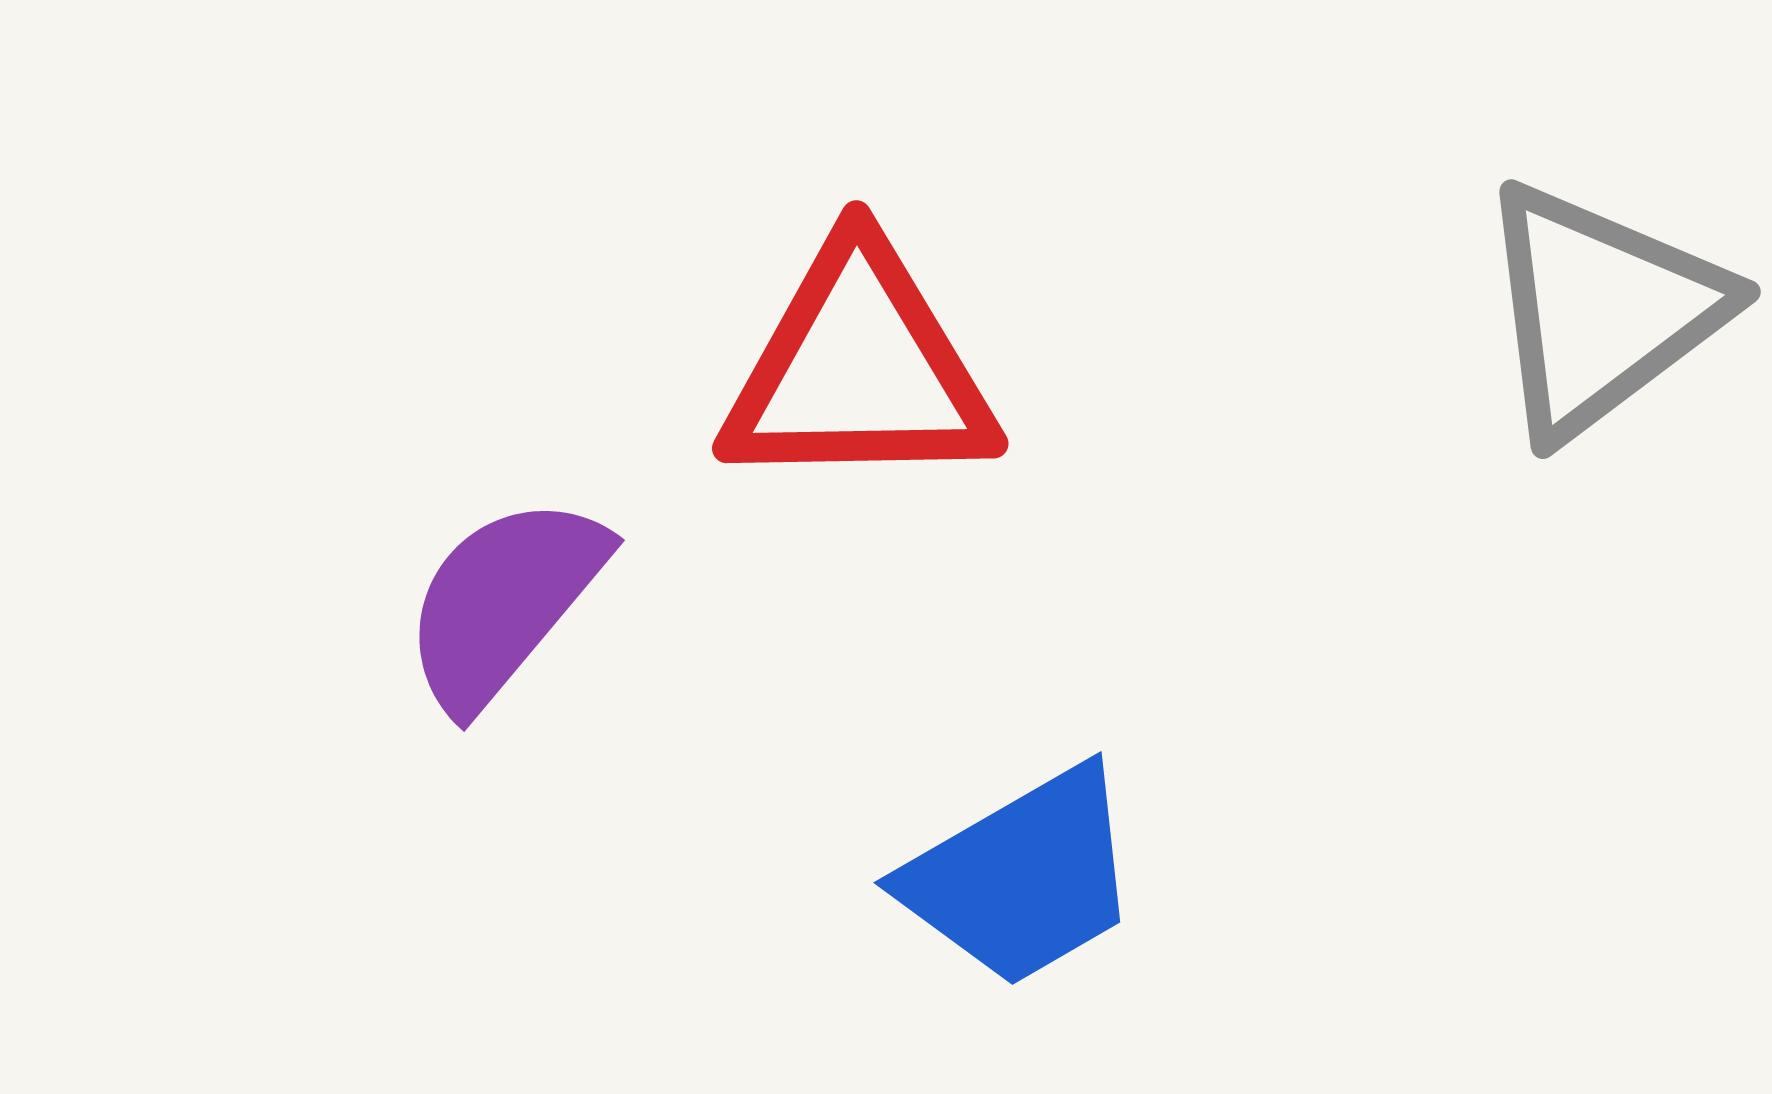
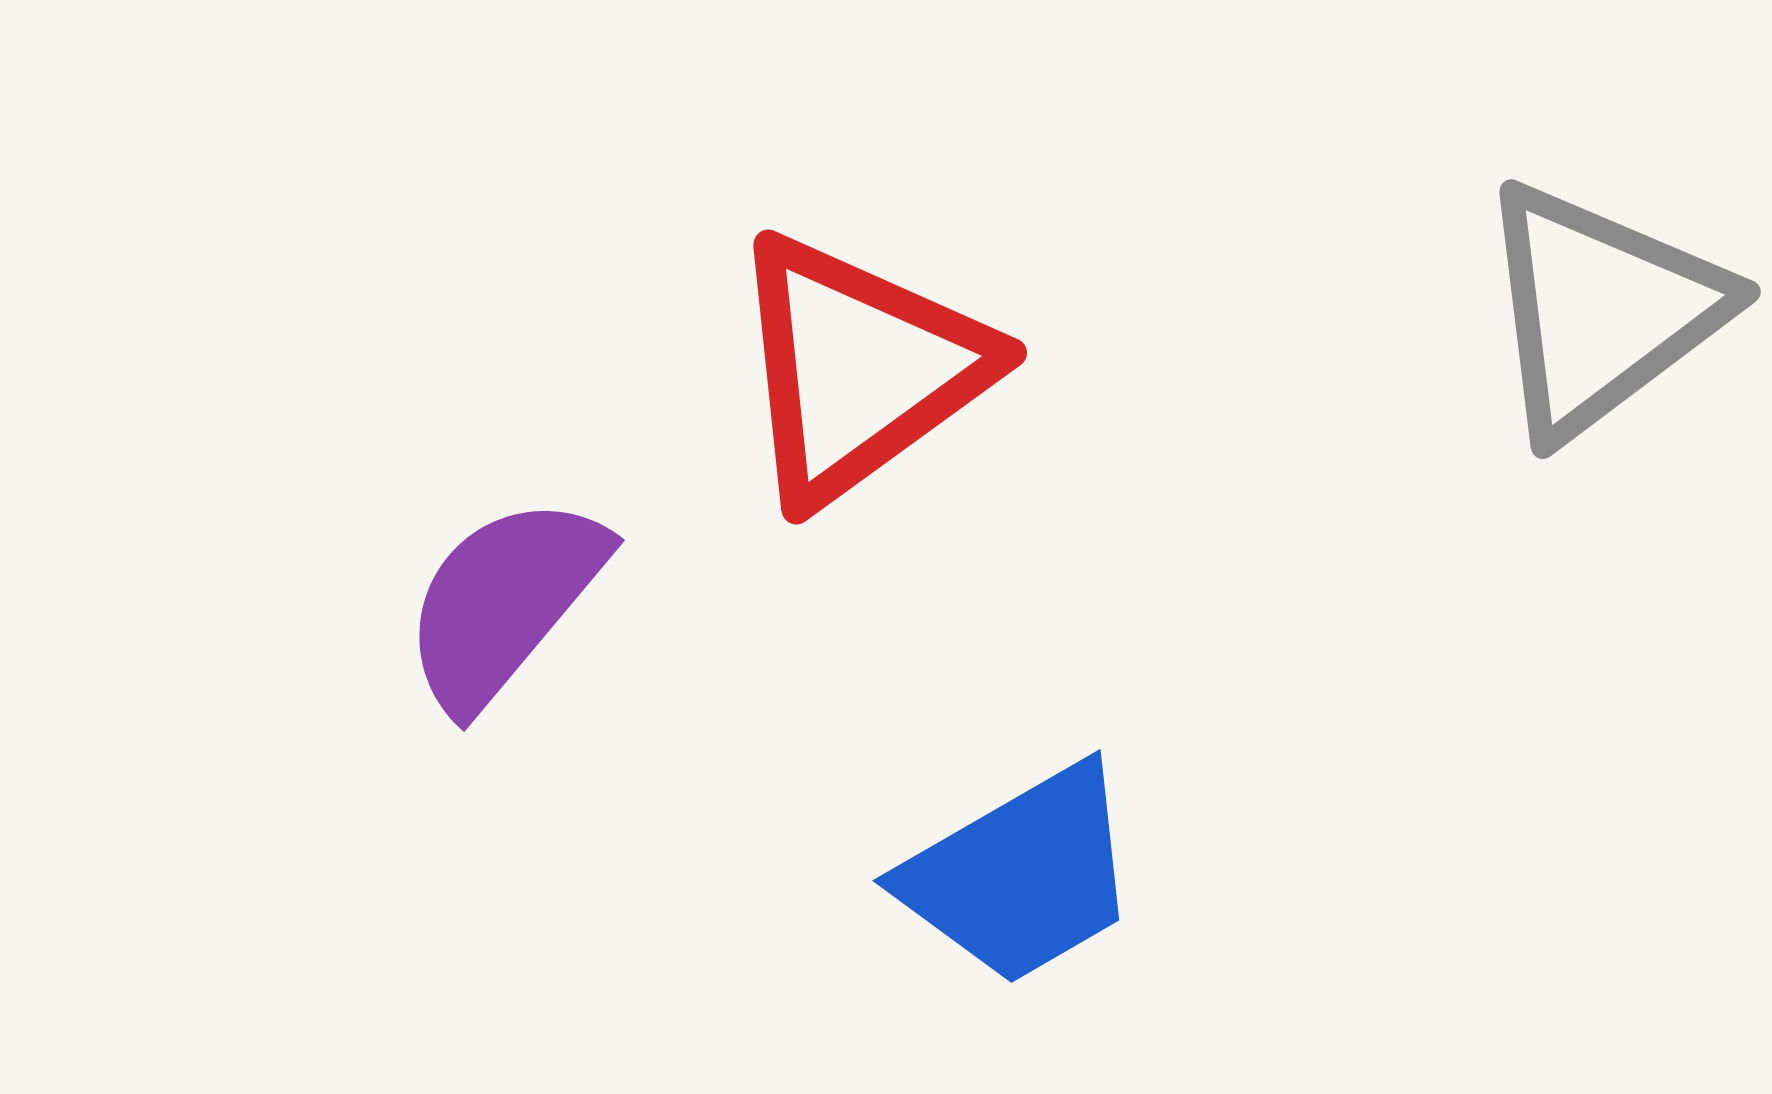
red triangle: rotated 35 degrees counterclockwise
blue trapezoid: moved 1 px left, 2 px up
